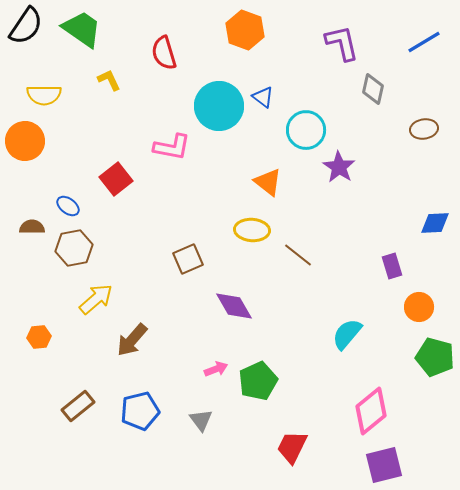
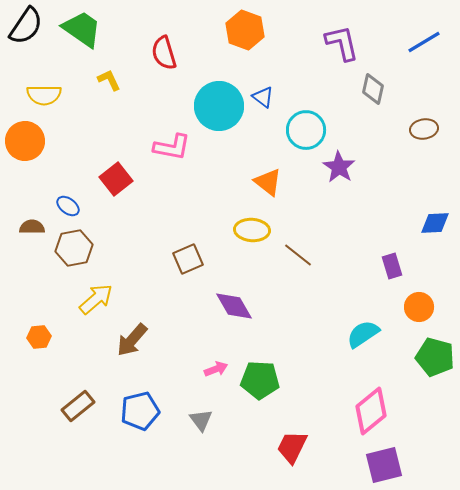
cyan semicircle at (347, 334): moved 16 px right; rotated 16 degrees clockwise
green pentagon at (258, 381): moved 2 px right, 1 px up; rotated 27 degrees clockwise
